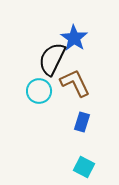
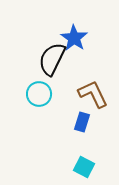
brown L-shape: moved 18 px right, 11 px down
cyan circle: moved 3 px down
